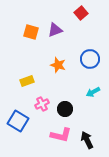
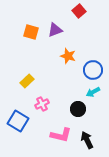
red square: moved 2 px left, 2 px up
blue circle: moved 3 px right, 11 px down
orange star: moved 10 px right, 9 px up
yellow rectangle: rotated 24 degrees counterclockwise
black circle: moved 13 px right
